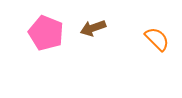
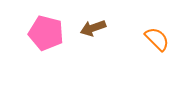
pink pentagon: rotated 8 degrees counterclockwise
